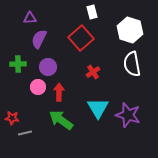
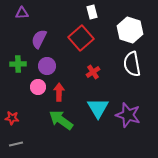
purple triangle: moved 8 px left, 5 px up
purple circle: moved 1 px left, 1 px up
gray line: moved 9 px left, 11 px down
